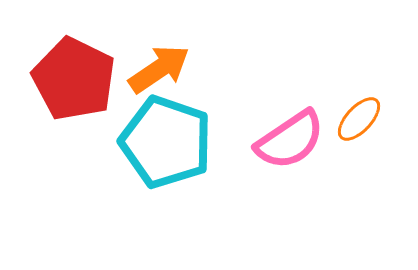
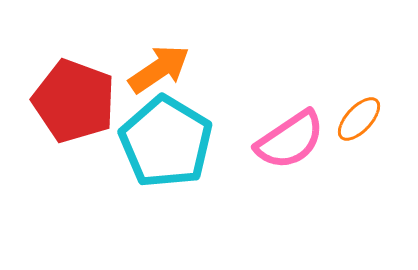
red pentagon: moved 22 px down; rotated 6 degrees counterclockwise
cyan pentagon: rotated 12 degrees clockwise
